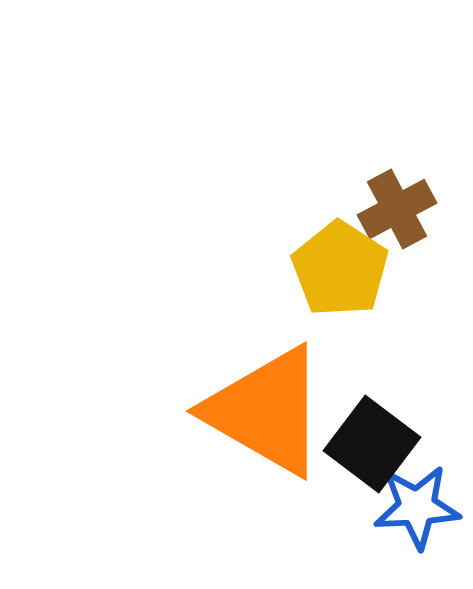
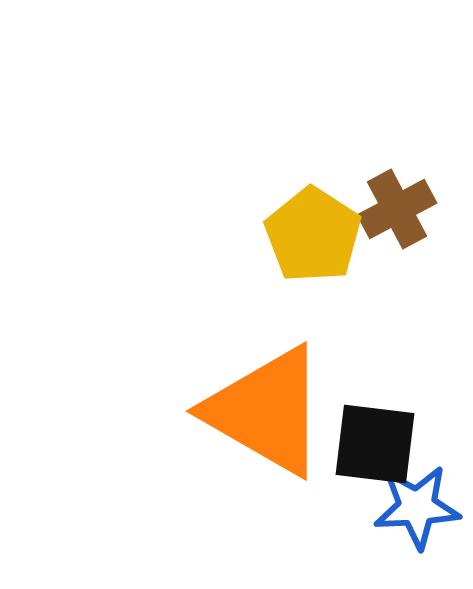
yellow pentagon: moved 27 px left, 34 px up
black square: moved 3 px right; rotated 30 degrees counterclockwise
